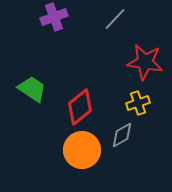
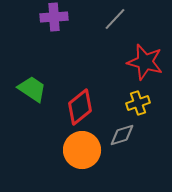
purple cross: rotated 16 degrees clockwise
red star: rotated 6 degrees clockwise
gray diamond: rotated 12 degrees clockwise
